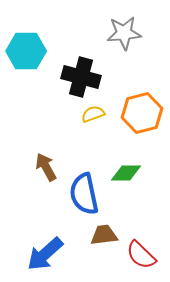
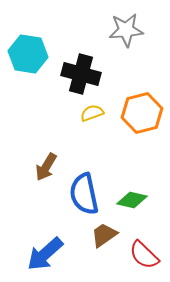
gray star: moved 2 px right, 3 px up
cyan hexagon: moved 2 px right, 3 px down; rotated 9 degrees clockwise
black cross: moved 3 px up
yellow semicircle: moved 1 px left, 1 px up
brown arrow: rotated 120 degrees counterclockwise
green diamond: moved 6 px right, 27 px down; rotated 12 degrees clockwise
brown trapezoid: rotated 28 degrees counterclockwise
red semicircle: moved 3 px right
